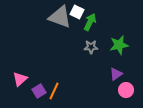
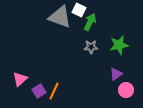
white square: moved 2 px right, 2 px up
